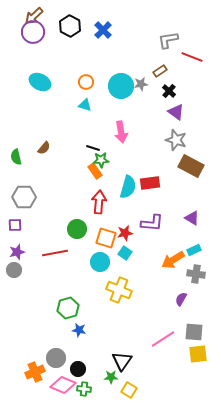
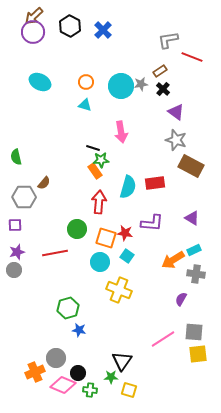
black cross at (169, 91): moved 6 px left, 2 px up
brown semicircle at (44, 148): moved 35 px down
red rectangle at (150, 183): moved 5 px right
red star at (125, 233): rotated 21 degrees clockwise
cyan square at (125, 253): moved 2 px right, 3 px down
black circle at (78, 369): moved 4 px down
green cross at (84, 389): moved 6 px right, 1 px down
yellow square at (129, 390): rotated 14 degrees counterclockwise
